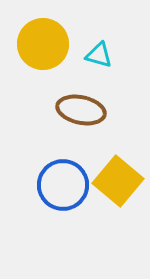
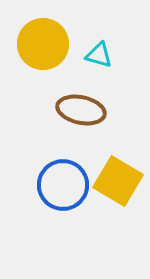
yellow square: rotated 9 degrees counterclockwise
